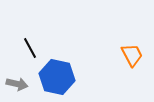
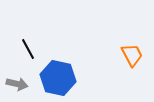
black line: moved 2 px left, 1 px down
blue hexagon: moved 1 px right, 1 px down
